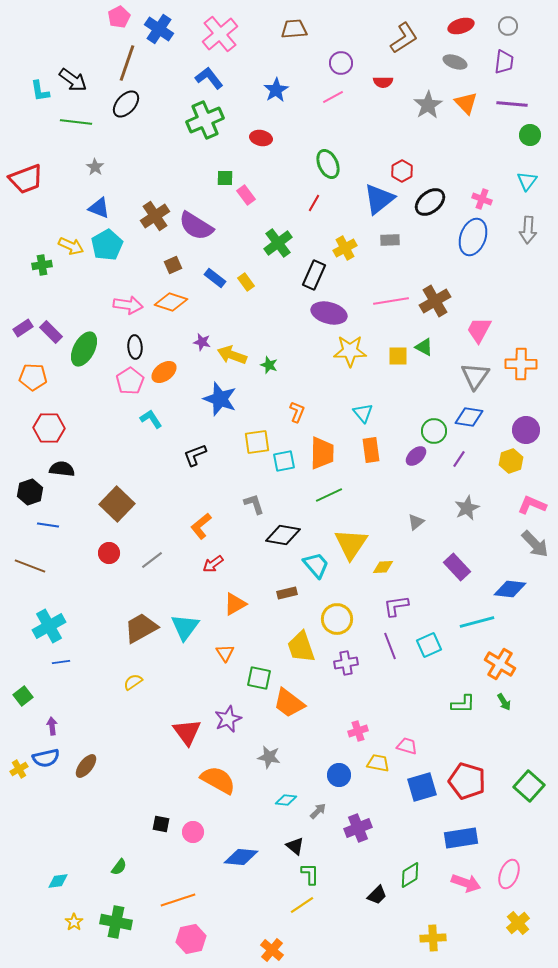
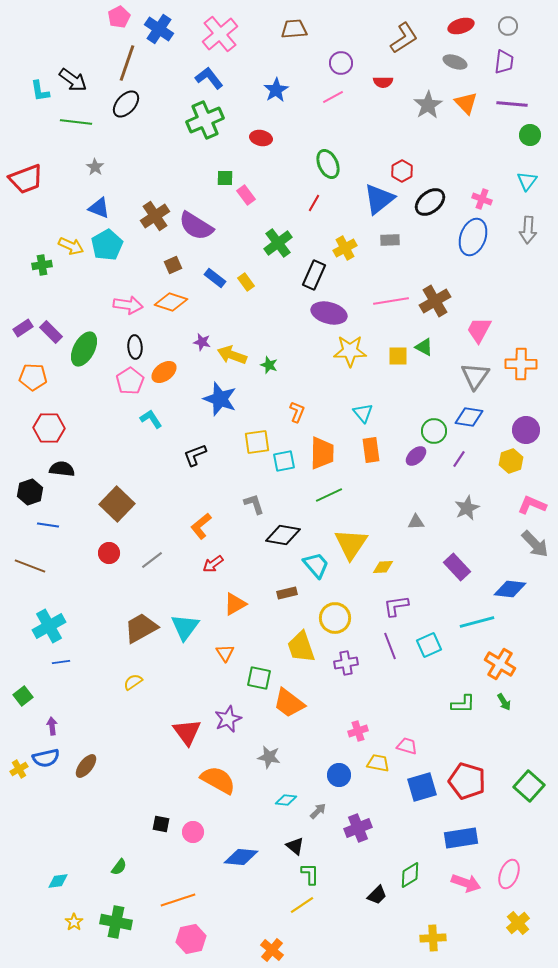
gray triangle at (416, 522): rotated 36 degrees clockwise
yellow circle at (337, 619): moved 2 px left, 1 px up
